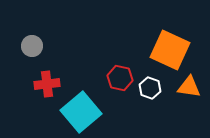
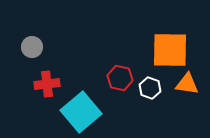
gray circle: moved 1 px down
orange square: rotated 24 degrees counterclockwise
orange triangle: moved 2 px left, 3 px up
